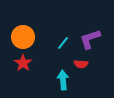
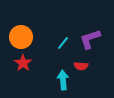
orange circle: moved 2 px left
red semicircle: moved 2 px down
